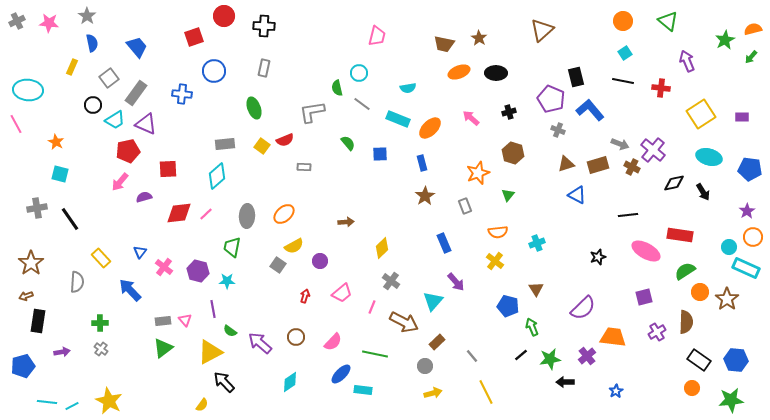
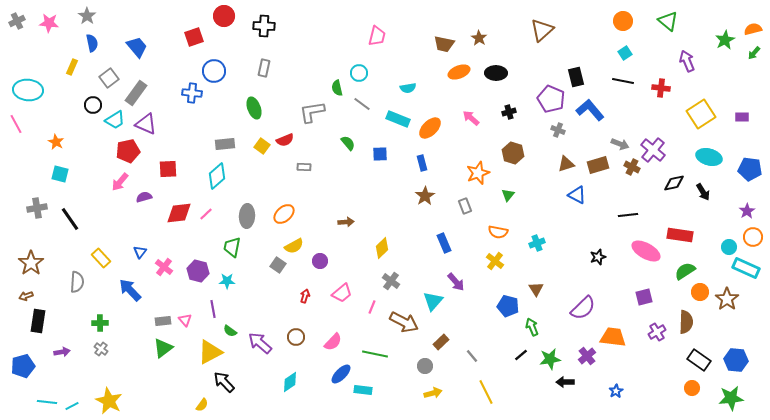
green arrow at (751, 57): moved 3 px right, 4 px up
blue cross at (182, 94): moved 10 px right, 1 px up
orange semicircle at (498, 232): rotated 18 degrees clockwise
brown rectangle at (437, 342): moved 4 px right
green star at (731, 400): moved 2 px up
